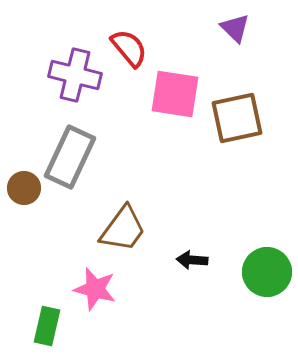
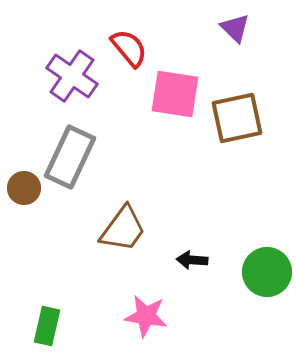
purple cross: moved 3 px left, 1 px down; rotated 21 degrees clockwise
pink star: moved 51 px right, 27 px down; rotated 6 degrees counterclockwise
